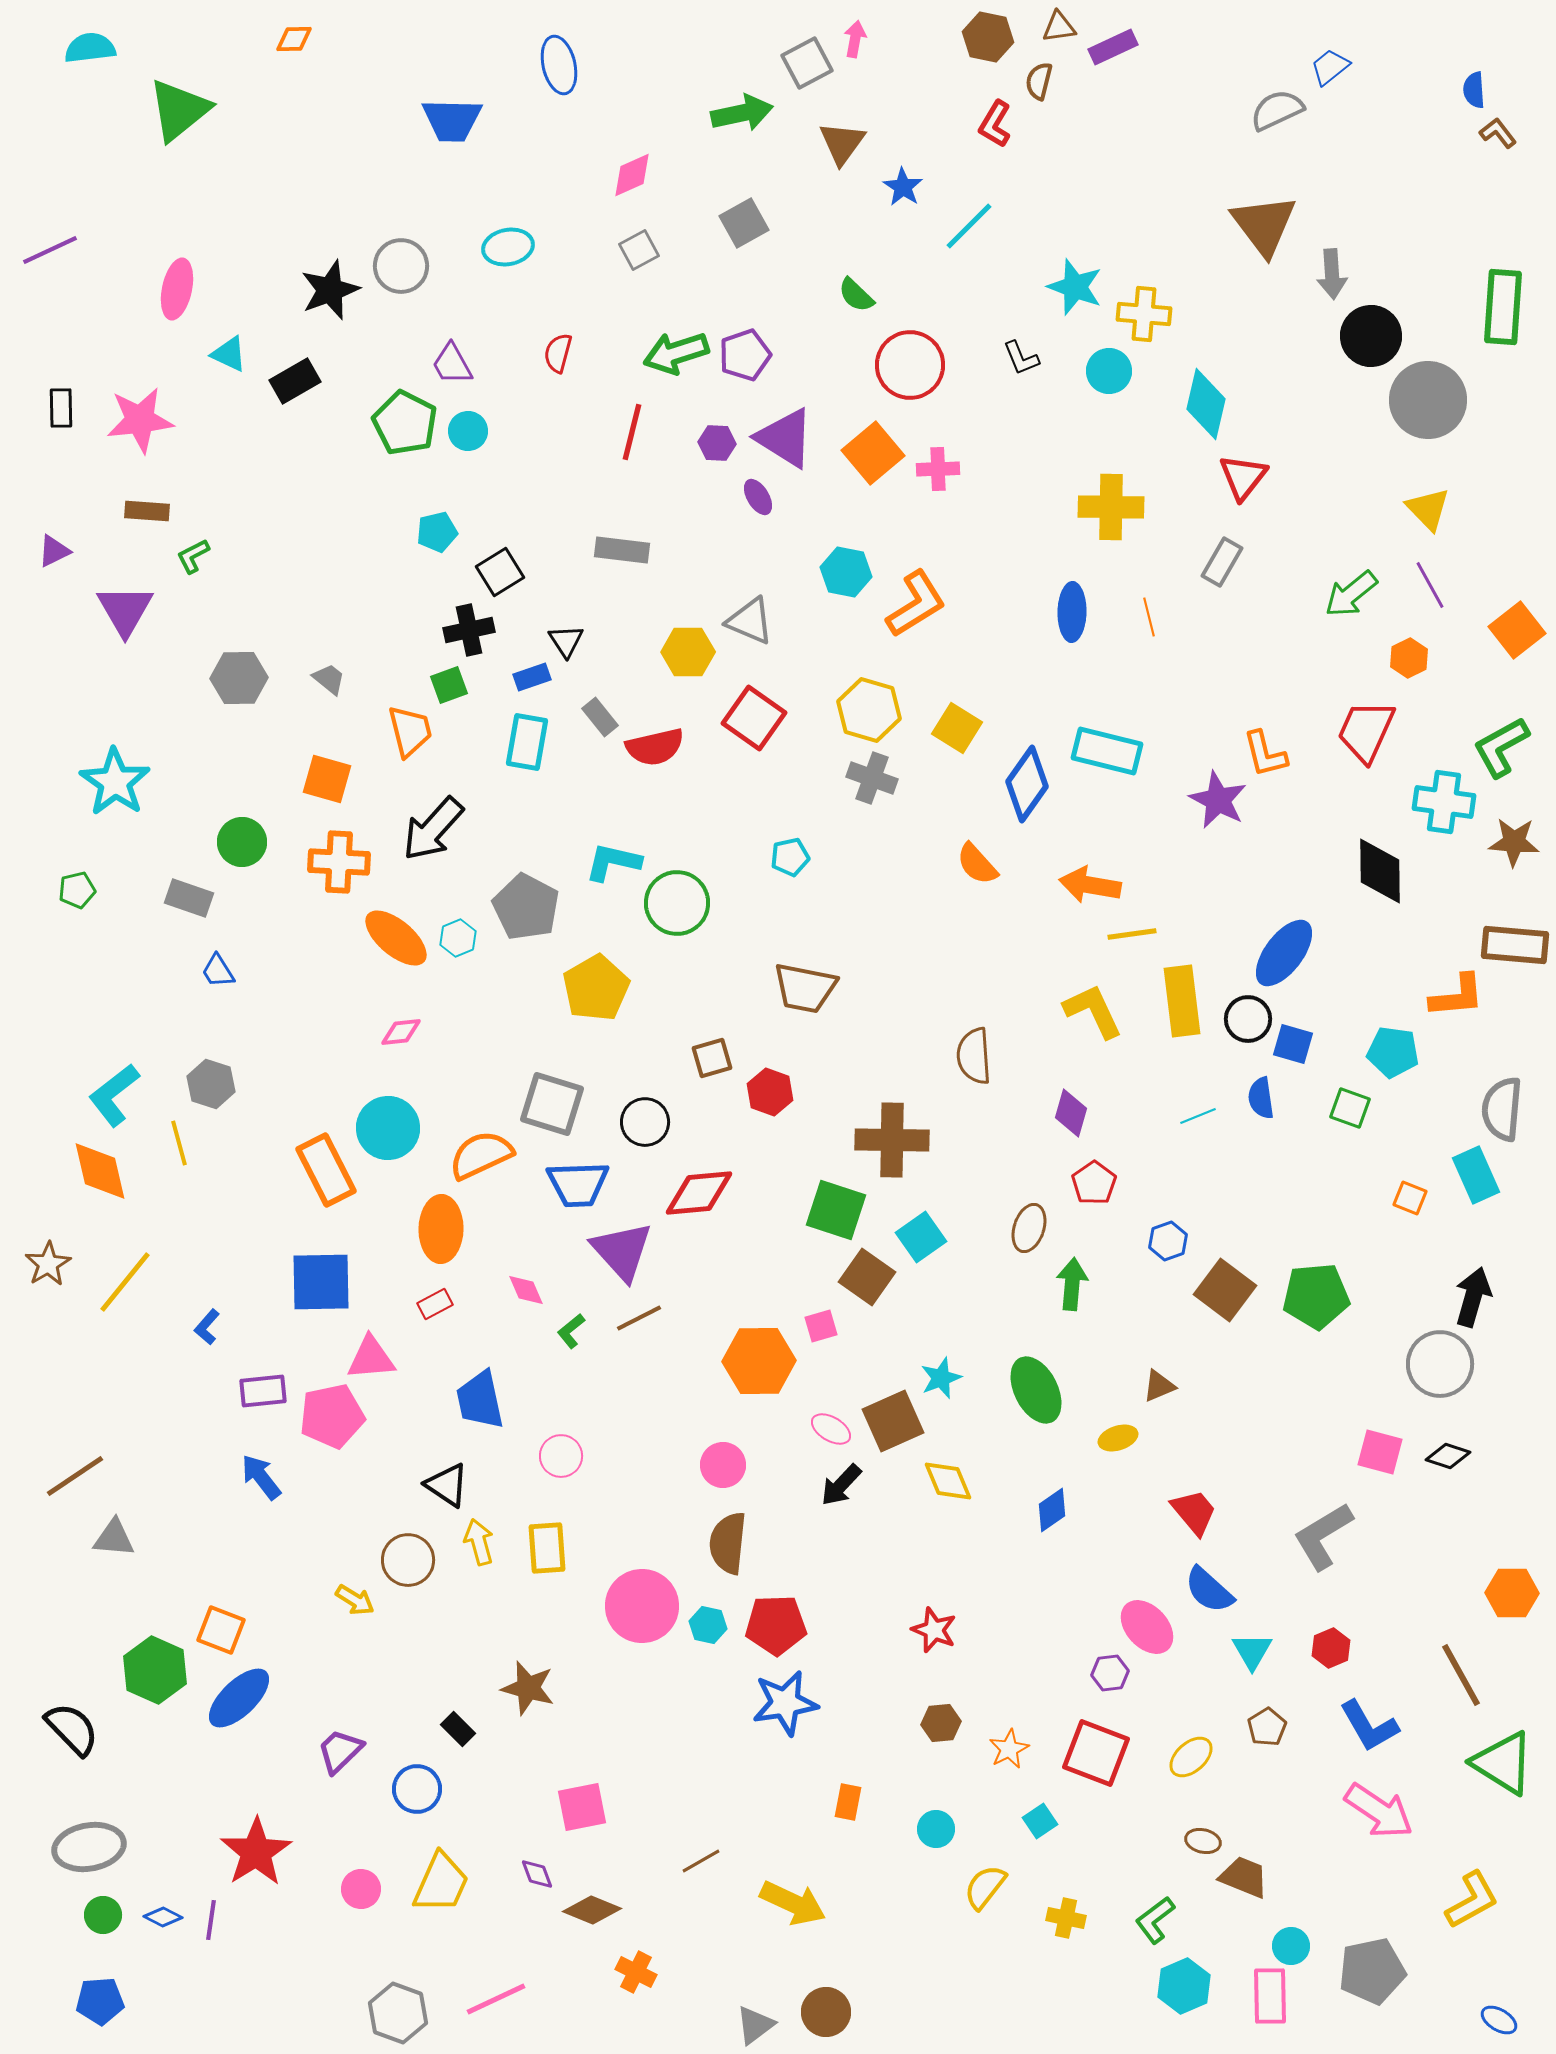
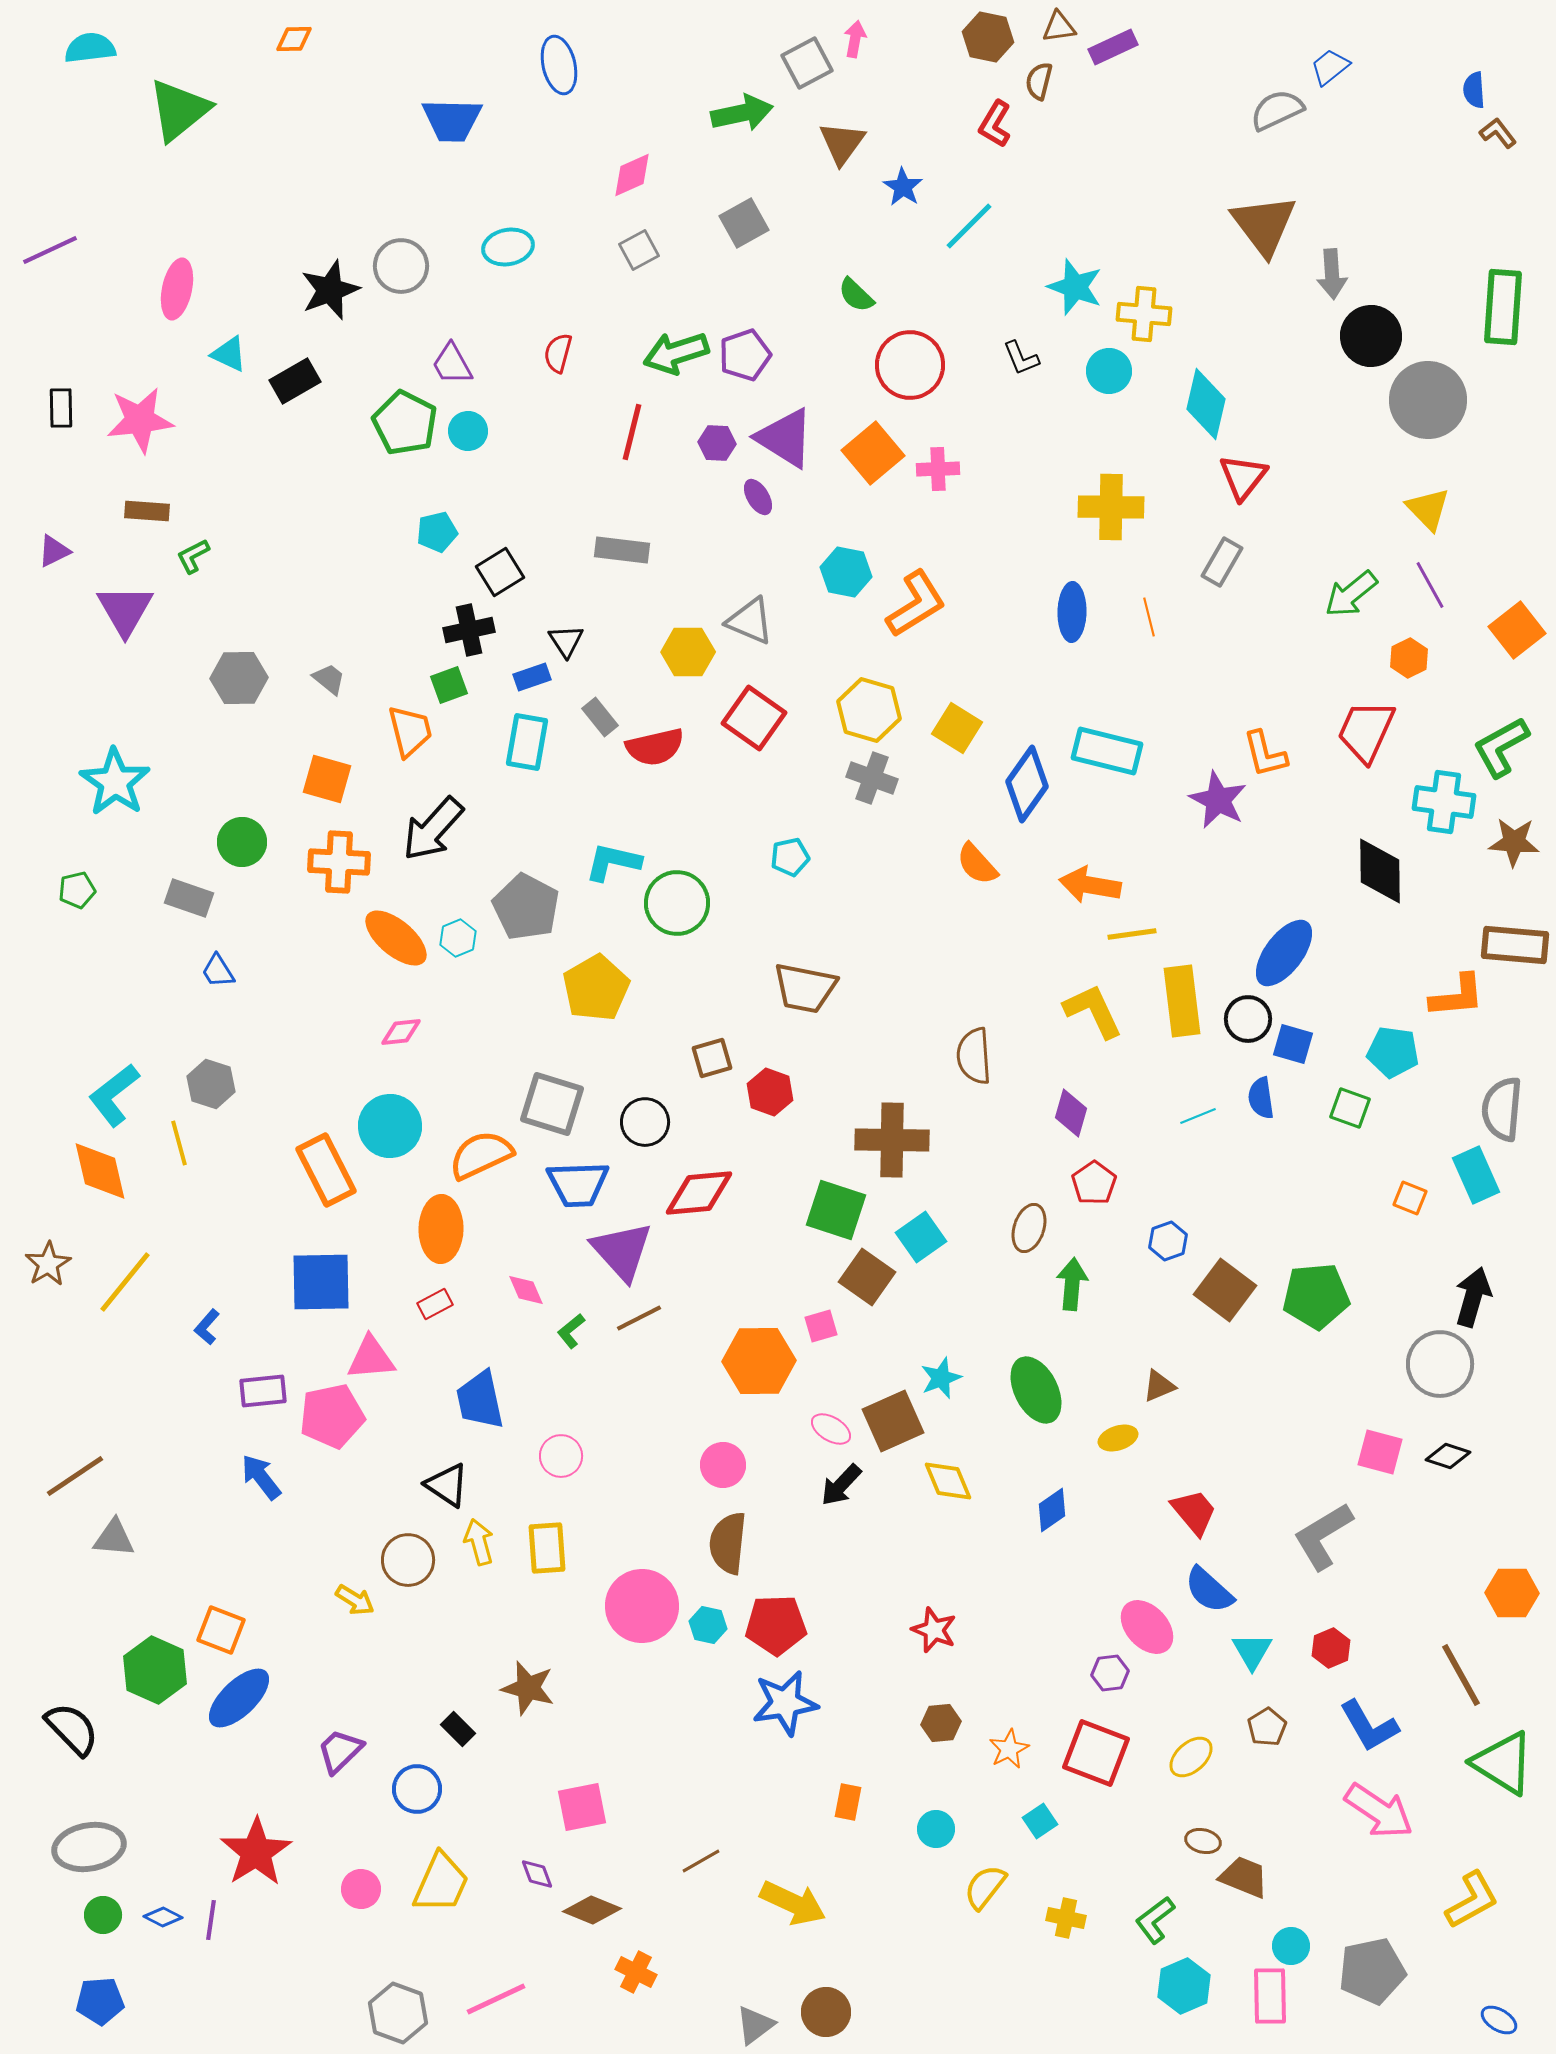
cyan circle at (388, 1128): moved 2 px right, 2 px up
